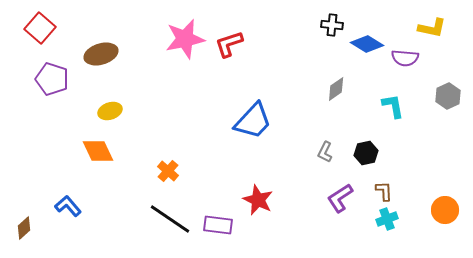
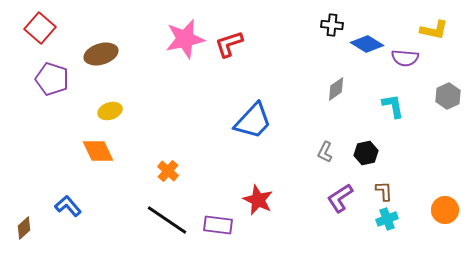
yellow L-shape: moved 2 px right, 2 px down
black line: moved 3 px left, 1 px down
